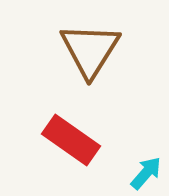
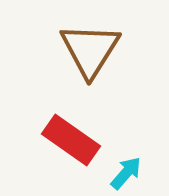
cyan arrow: moved 20 px left
